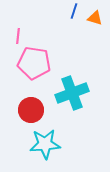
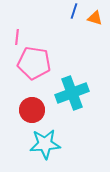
pink line: moved 1 px left, 1 px down
red circle: moved 1 px right
